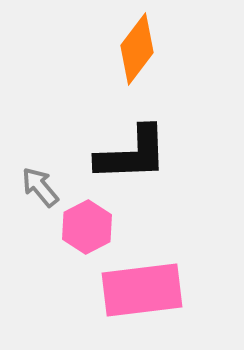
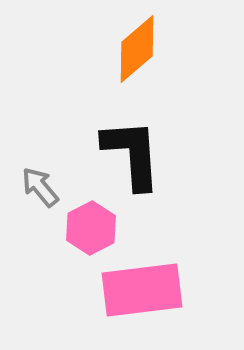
orange diamond: rotated 12 degrees clockwise
black L-shape: rotated 92 degrees counterclockwise
pink hexagon: moved 4 px right, 1 px down
